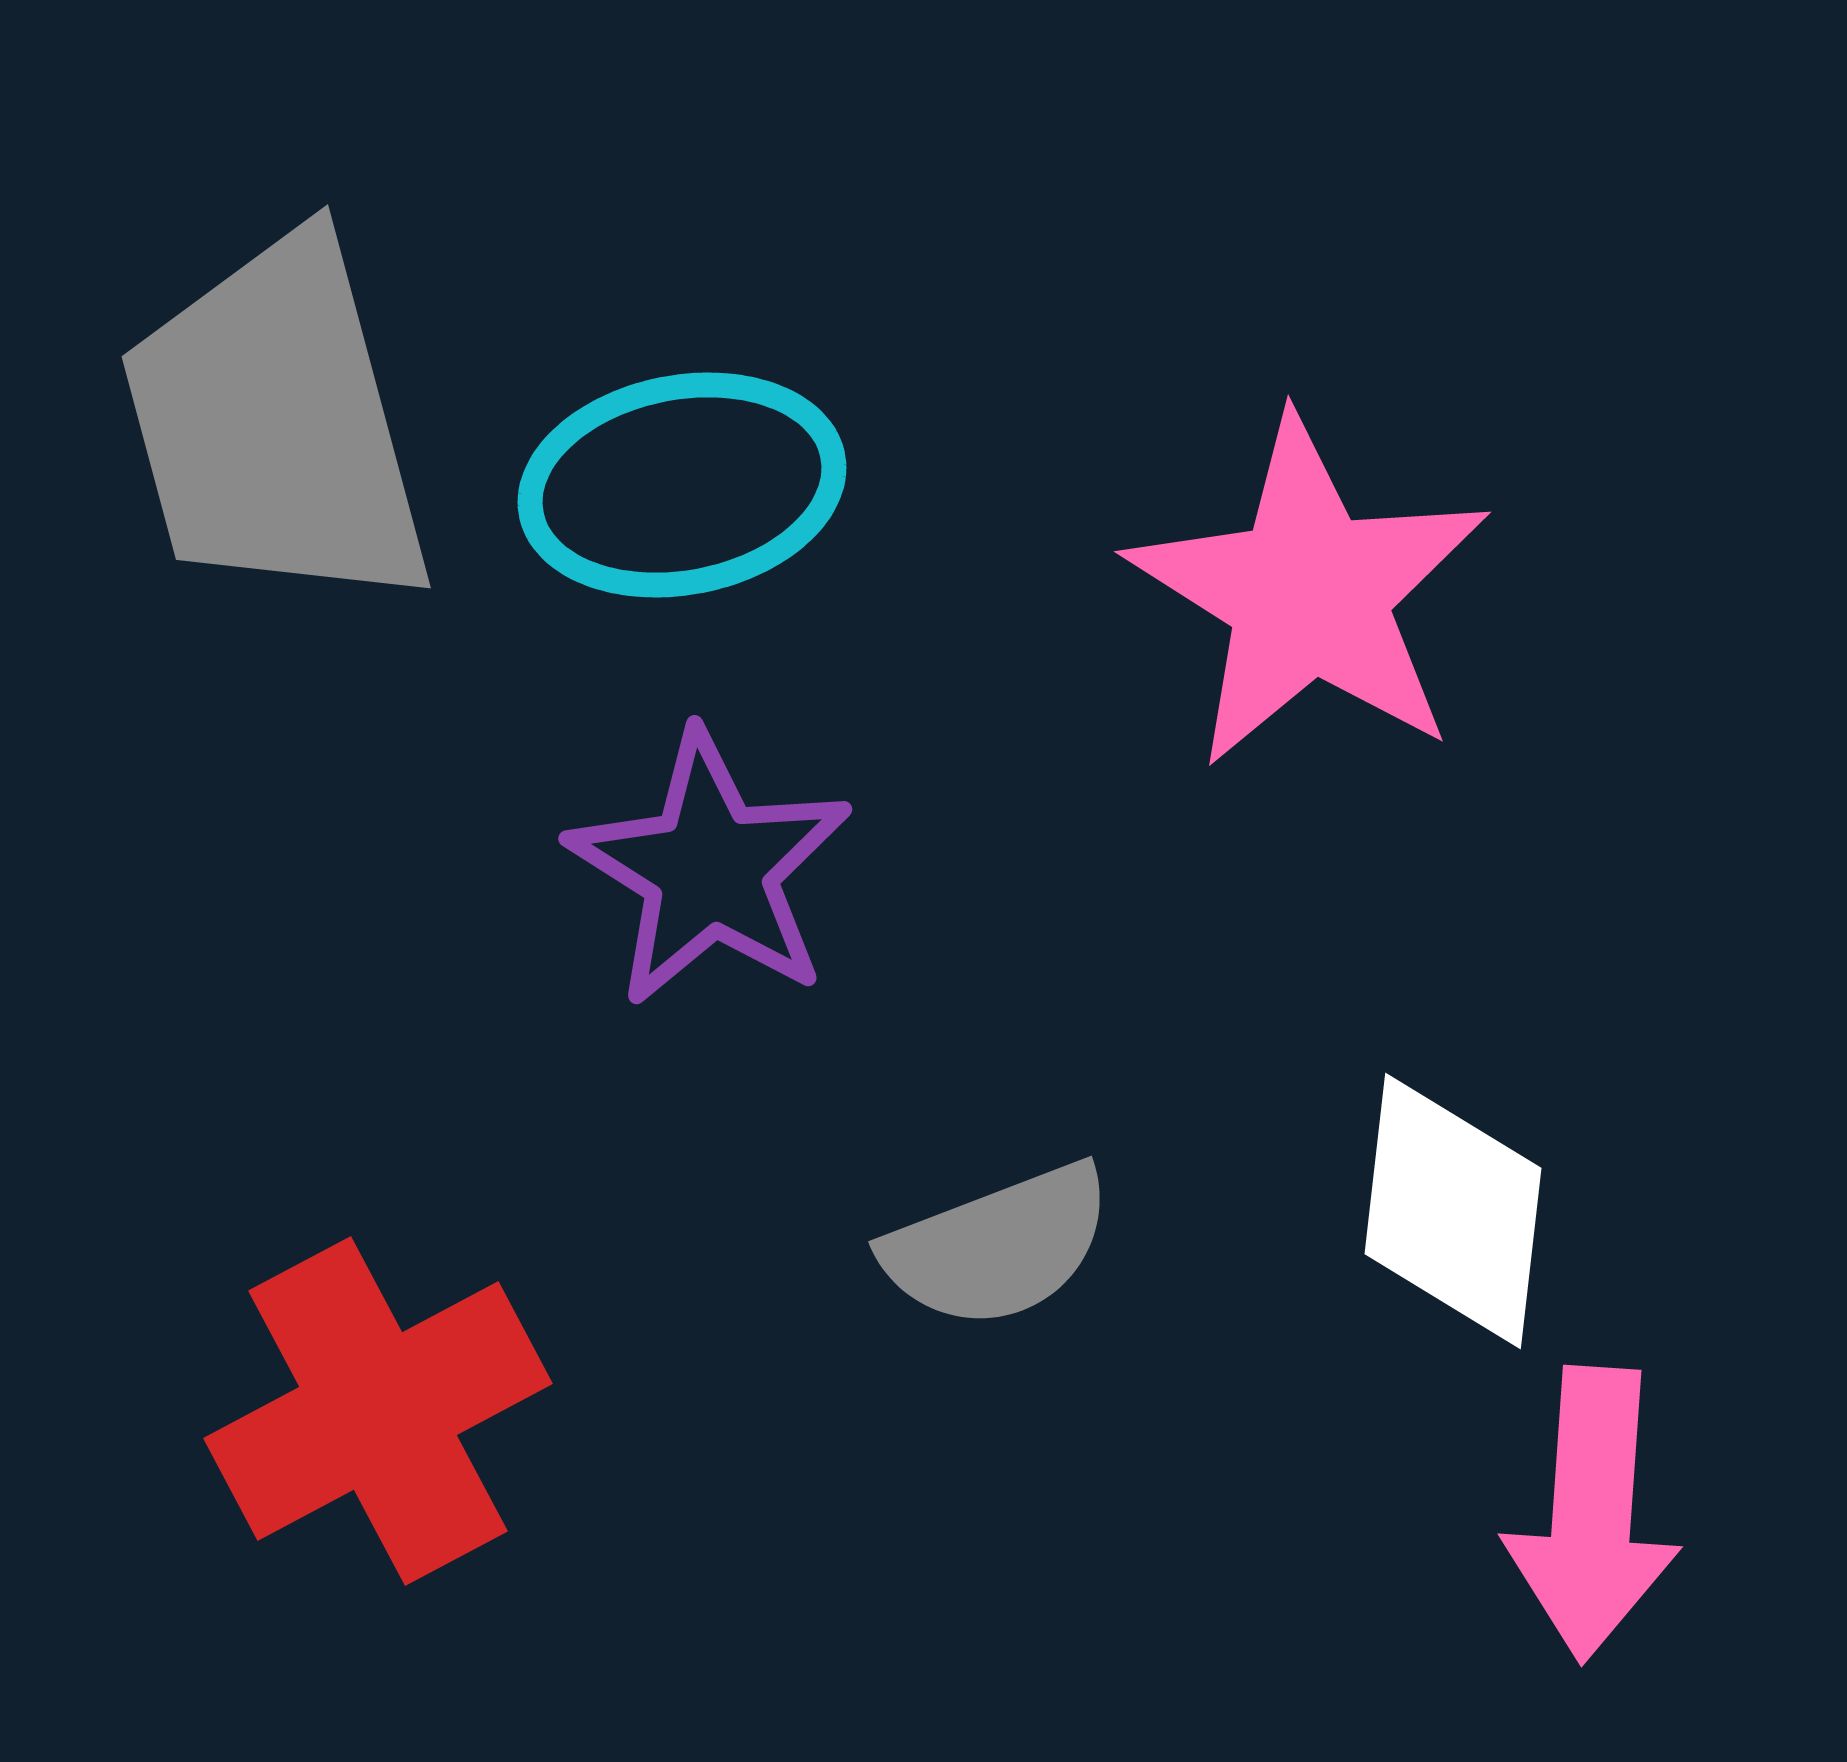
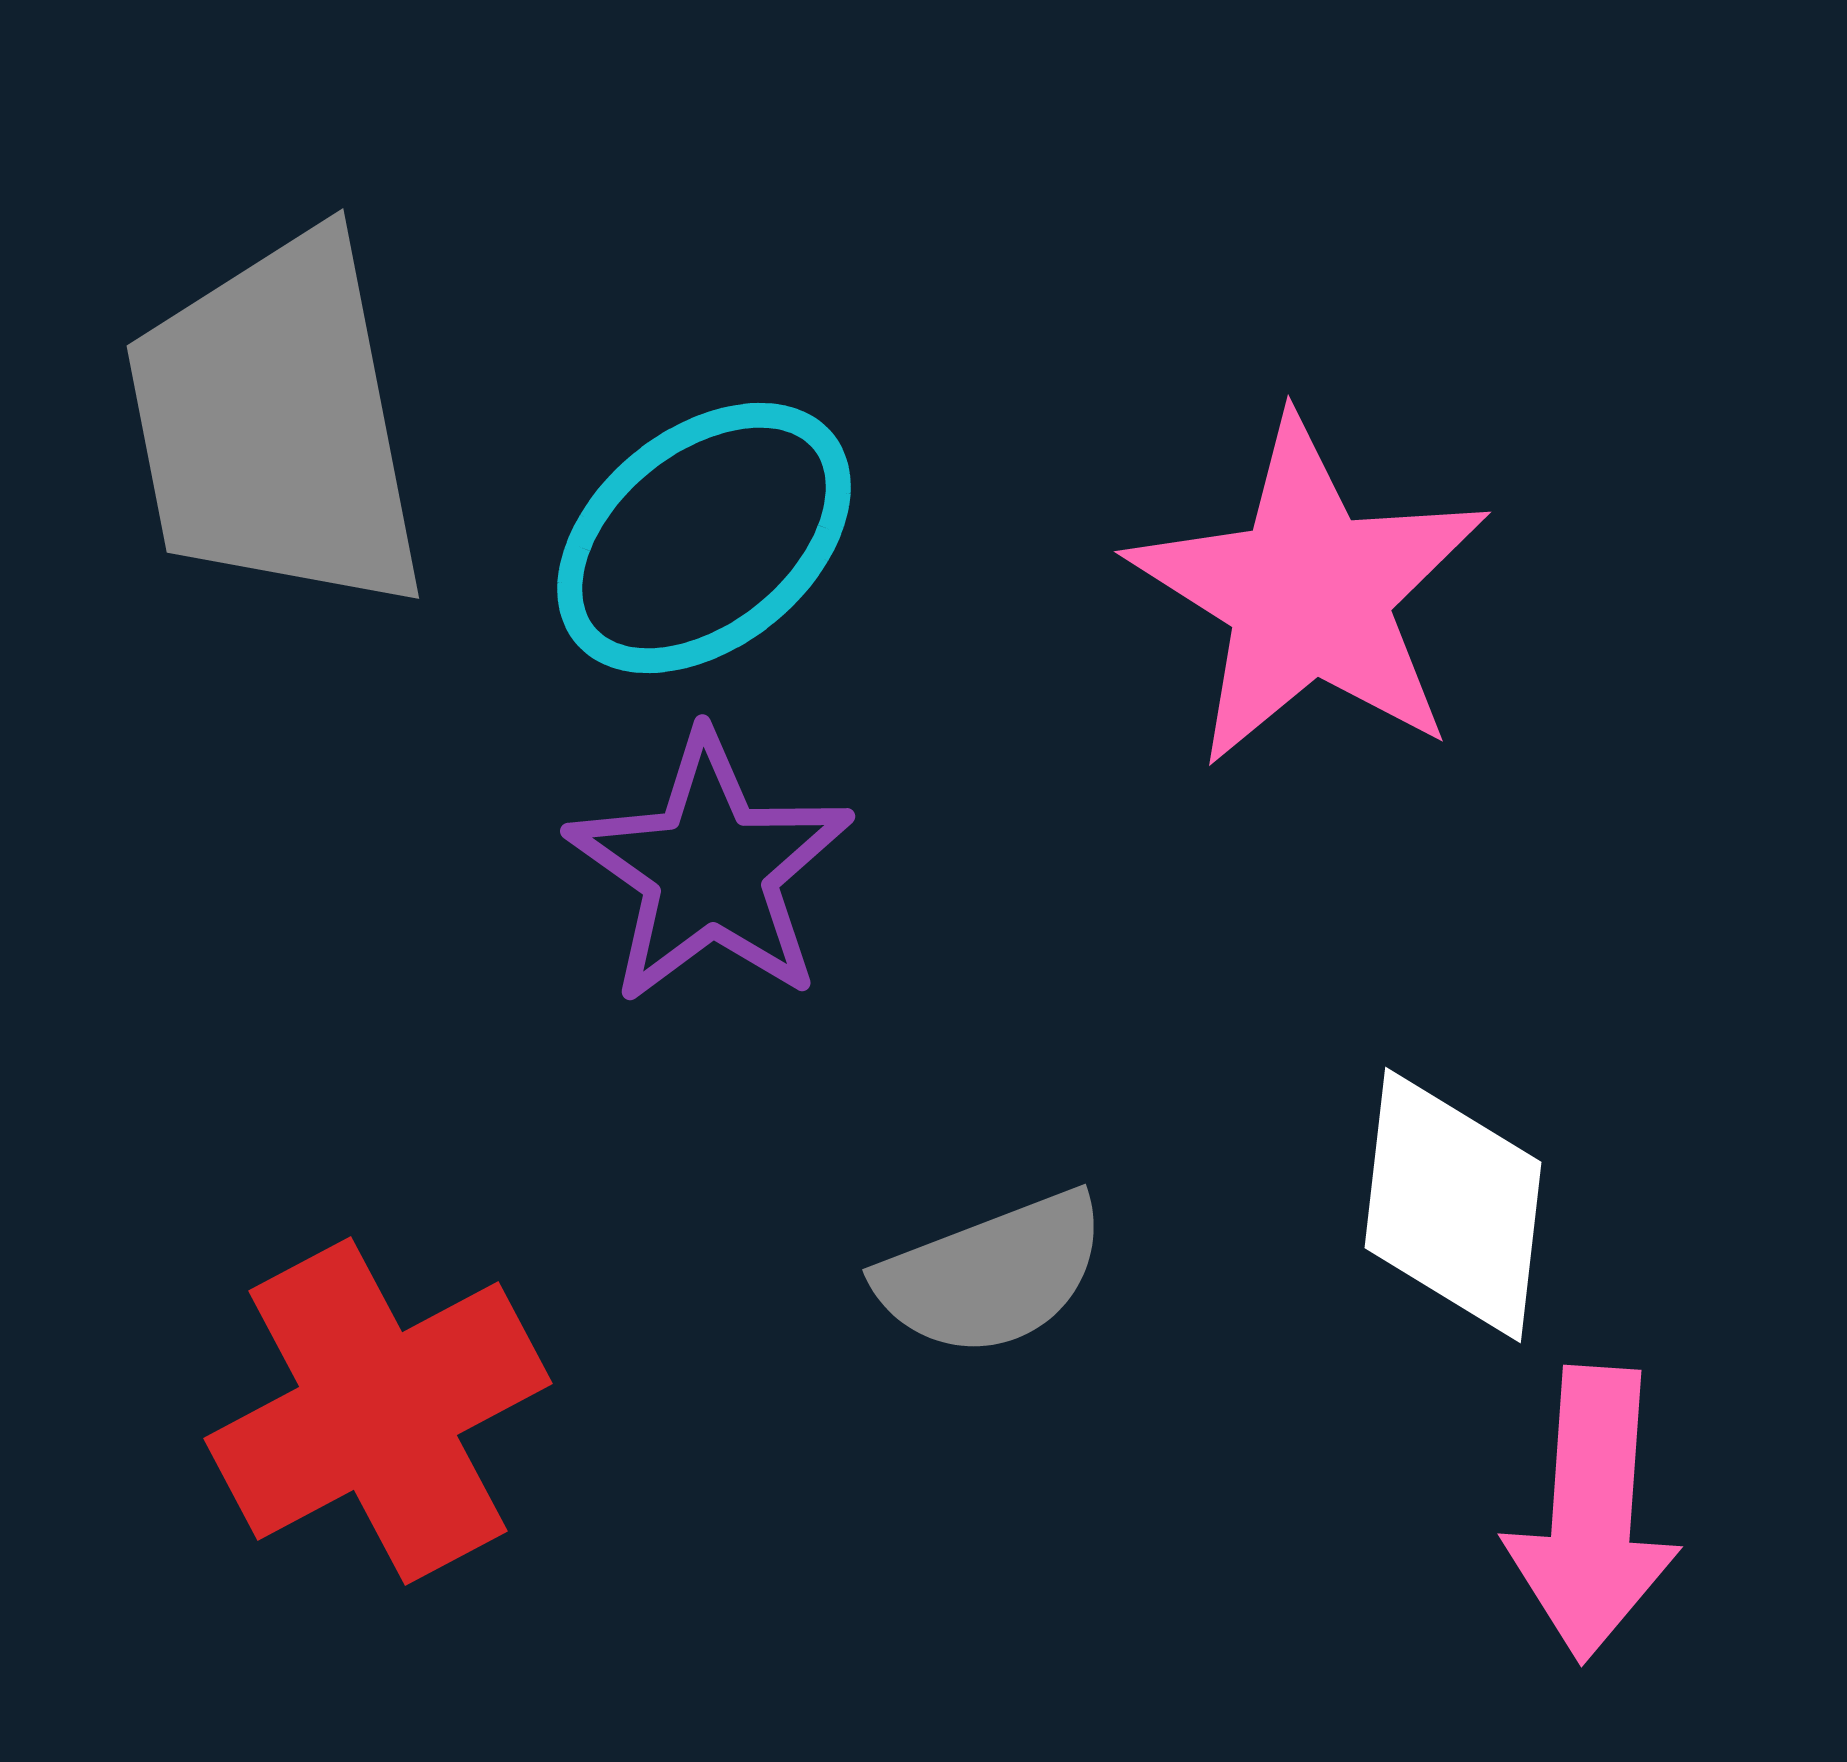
gray trapezoid: rotated 4 degrees clockwise
cyan ellipse: moved 22 px right, 53 px down; rotated 28 degrees counterclockwise
purple star: rotated 3 degrees clockwise
white diamond: moved 6 px up
gray semicircle: moved 6 px left, 28 px down
